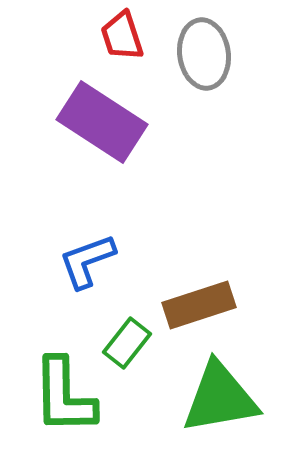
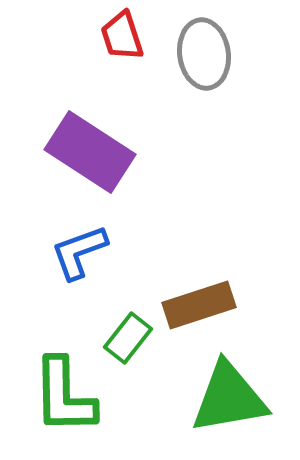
purple rectangle: moved 12 px left, 30 px down
blue L-shape: moved 8 px left, 9 px up
green rectangle: moved 1 px right, 5 px up
green triangle: moved 9 px right
